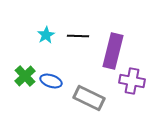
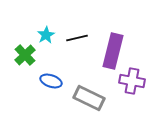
black line: moved 1 px left, 2 px down; rotated 15 degrees counterclockwise
green cross: moved 21 px up
